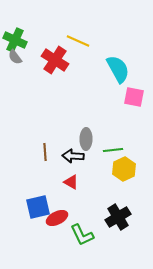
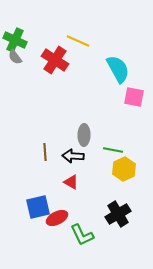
gray ellipse: moved 2 px left, 4 px up
green line: rotated 18 degrees clockwise
black cross: moved 3 px up
